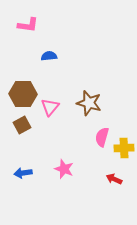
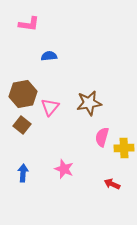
pink L-shape: moved 1 px right, 1 px up
brown hexagon: rotated 12 degrees counterclockwise
brown star: rotated 25 degrees counterclockwise
brown square: rotated 24 degrees counterclockwise
blue arrow: rotated 102 degrees clockwise
red arrow: moved 2 px left, 5 px down
